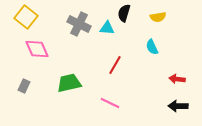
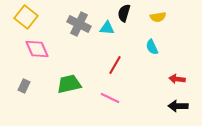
green trapezoid: moved 1 px down
pink line: moved 5 px up
